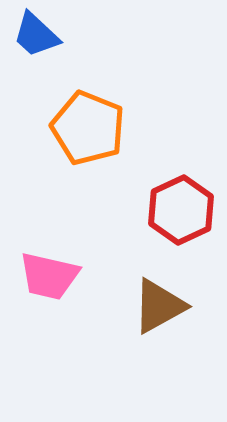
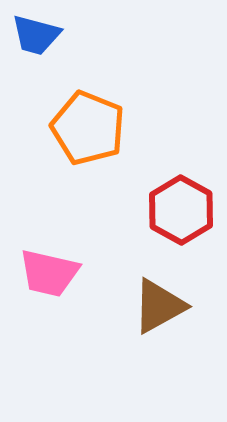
blue trapezoid: rotated 28 degrees counterclockwise
red hexagon: rotated 6 degrees counterclockwise
pink trapezoid: moved 3 px up
